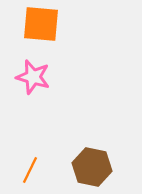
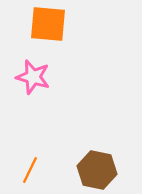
orange square: moved 7 px right
brown hexagon: moved 5 px right, 3 px down
